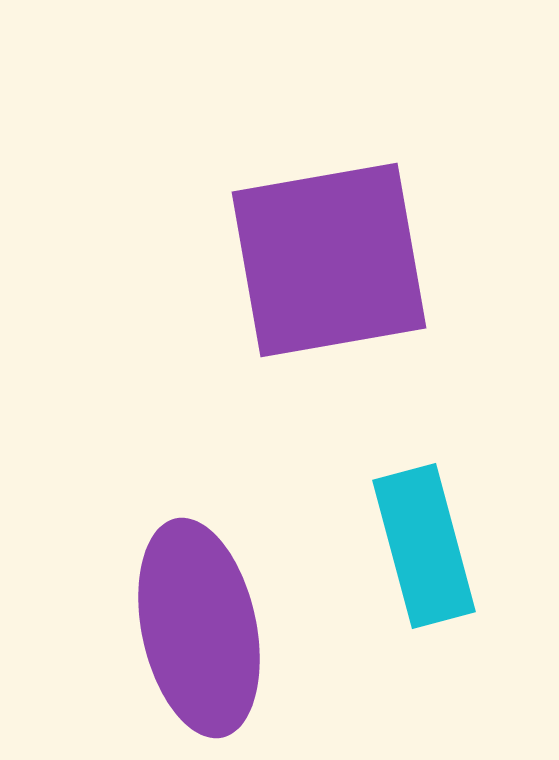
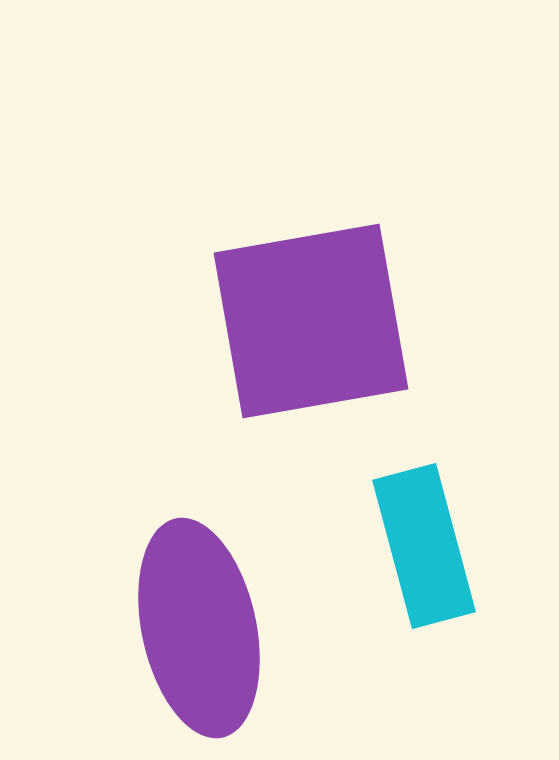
purple square: moved 18 px left, 61 px down
